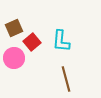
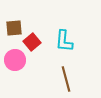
brown square: rotated 18 degrees clockwise
cyan L-shape: moved 3 px right
pink circle: moved 1 px right, 2 px down
